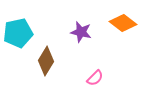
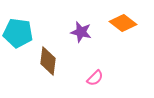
cyan pentagon: rotated 20 degrees clockwise
brown diamond: moved 2 px right; rotated 24 degrees counterclockwise
